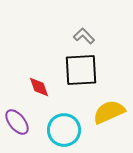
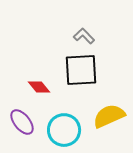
red diamond: rotated 20 degrees counterclockwise
yellow semicircle: moved 4 px down
purple ellipse: moved 5 px right
